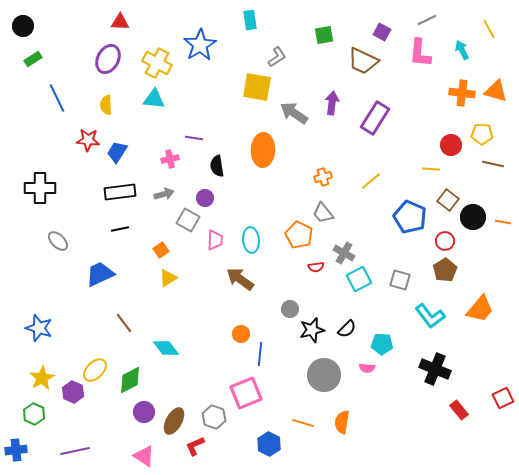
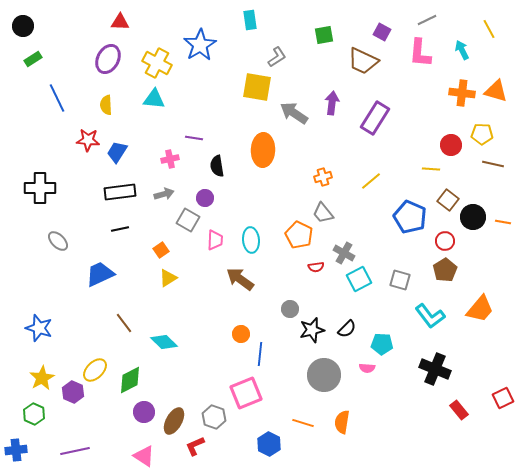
cyan diamond at (166, 348): moved 2 px left, 6 px up; rotated 8 degrees counterclockwise
